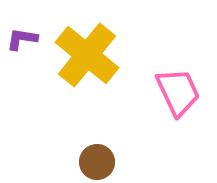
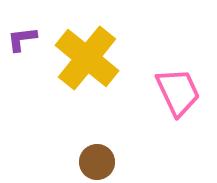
purple L-shape: rotated 16 degrees counterclockwise
yellow cross: moved 3 px down
